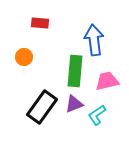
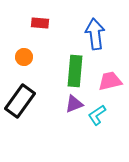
blue arrow: moved 1 px right, 6 px up
pink trapezoid: moved 3 px right
black rectangle: moved 22 px left, 6 px up
